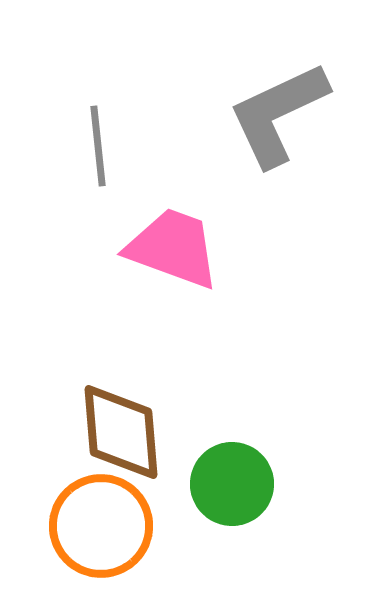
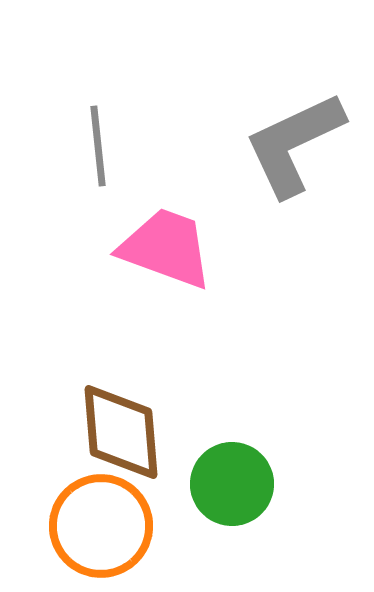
gray L-shape: moved 16 px right, 30 px down
pink trapezoid: moved 7 px left
